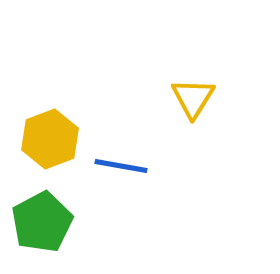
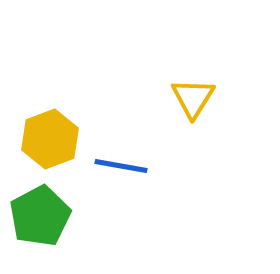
green pentagon: moved 2 px left, 6 px up
